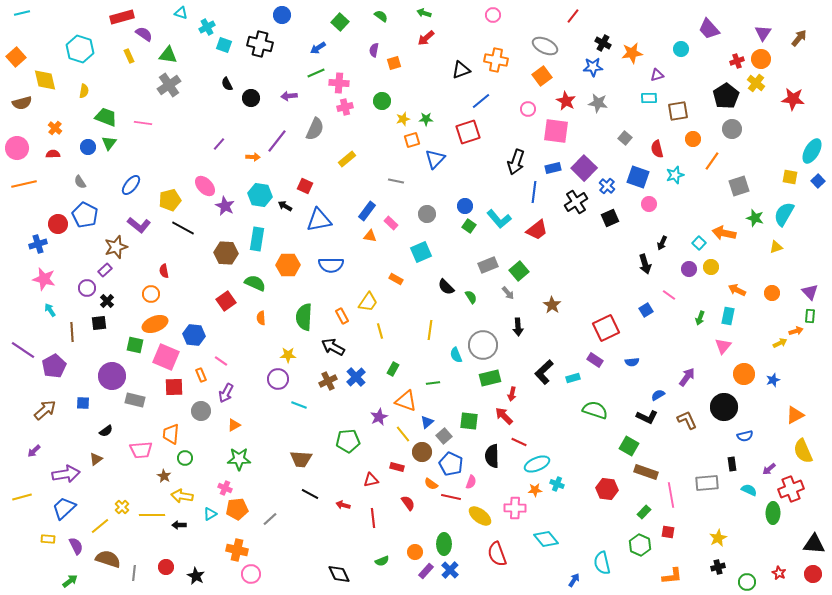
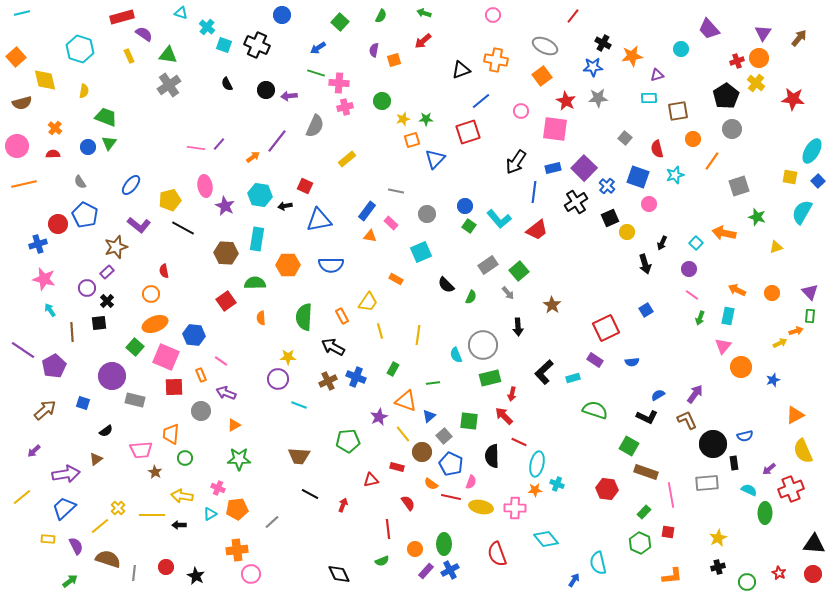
green semicircle at (381, 16): rotated 80 degrees clockwise
cyan cross at (207, 27): rotated 21 degrees counterclockwise
red arrow at (426, 38): moved 3 px left, 3 px down
black cross at (260, 44): moved 3 px left, 1 px down; rotated 10 degrees clockwise
orange star at (632, 53): moved 3 px down
orange circle at (761, 59): moved 2 px left, 1 px up
orange square at (394, 63): moved 3 px up
green line at (316, 73): rotated 42 degrees clockwise
black circle at (251, 98): moved 15 px right, 8 px up
gray star at (598, 103): moved 5 px up; rotated 12 degrees counterclockwise
pink circle at (528, 109): moved 7 px left, 2 px down
pink line at (143, 123): moved 53 px right, 25 px down
gray semicircle at (315, 129): moved 3 px up
pink square at (556, 131): moved 1 px left, 2 px up
pink circle at (17, 148): moved 2 px up
orange arrow at (253, 157): rotated 40 degrees counterclockwise
black arrow at (516, 162): rotated 15 degrees clockwise
gray line at (396, 181): moved 10 px down
pink ellipse at (205, 186): rotated 35 degrees clockwise
black arrow at (285, 206): rotated 40 degrees counterclockwise
cyan semicircle at (784, 214): moved 18 px right, 2 px up
green star at (755, 218): moved 2 px right, 1 px up
cyan square at (699, 243): moved 3 px left
gray rectangle at (488, 265): rotated 12 degrees counterclockwise
yellow circle at (711, 267): moved 84 px left, 35 px up
purple rectangle at (105, 270): moved 2 px right, 2 px down
green semicircle at (255, 283): rotated 25 degrees counterclockwise
black semicircle at (446, 287): moved 2 px up
pink line at (669, 295): moved 23 px right
green semicircle at (471, 297): rotated 56 degrees clockwise
yellow line at (430, 330): moved 12 px left, 5 px down
green square at (135, 345): moved 2 px down; rotated 30 degrees clockwise
yellow star at (288, 355): moved 2 px down
orange circle at (744, 374): moved 3 px left, 7 px up
blue cross at (356, 377): rotated 24 degrees counterclockwise
purple arrow at (687, 377): moved 8 px right, 17 px down
purple arrow at (226, 393): rotated 84 degrees clockwise
blue square at (83, 403): rotated 16 degrees clockwise
black circle at (724, 407): moved 11 px left, 37 px down
blue triangle at (427, 422): moved 2 px right, 6 px up
brown trapezoid at (301, 459): moved 2 px left, 3 px up
cyan ellipse at (537, 464): rotated 55 degrees counterclockwise
black rectangle at (732, 464): moved 2 px right, 1 px up
brown star at (164, 476): moved 9 px left, 4 px up
pink cross at (225, 488): moved 7 px left
yellow line at (22, 497): rotated 24 degrees counterclockwise
red arrow at (343, 505): rotated 96 degrees clockwise
yellow cross at (122, 507): moved 4 px left, 1 px down
green ellipse at (773, 513): moved 8 px left
yellow ellipse at (480, 516): moved 1 px right, 9 px up; rotated 25 degrees counterclockwise
red line at (373, 518): moved 15 px right, 11 px down
gray line at (270, 519): moved 2 px right, 3 px down
green hexagon at (640, 545): moved 2 px up
orange cross at (237, 550): rotated 20 degrees counterclockwise
orange circle at (415, 552): moved 3 px up
cyan semicircle at (602, 563): moved 4 px left
blue cross at (450, 570): rotated 18 degrees clockwise
